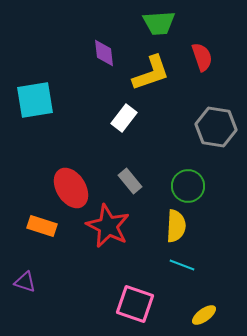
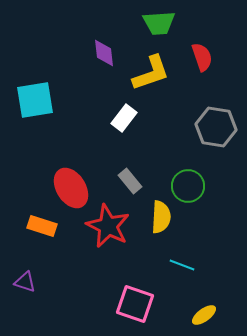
yellow semicircle: moved 15 px left, 9 px up
